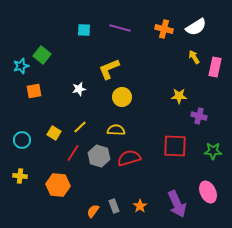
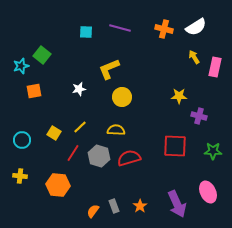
cyan square: moved 2 px right, 2 px down
